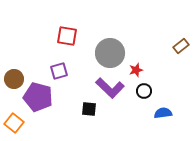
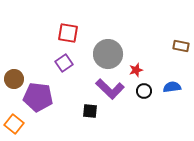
red square: moved 1 px right, 3 px up
brown rectangle: rotated 49 degrees clockwise
gray circle: moved 2 px left, 1 px down
purple square: moved 5 px right, 8 px up; rotated 18 degrees counterclockwise
purple L-shape: moved 1 px down
purple pentagon: rotated 8 degrees counterclockwise
black square: moved 1 px right, 2 px down
blue semicircle: moved 9 px right, 26 px up
orange square: moved 1 px down
